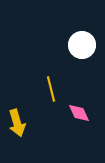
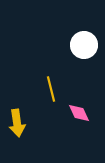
white circle: moved 2 px right
yellow arrow: rotated 8 degrees clockwise
